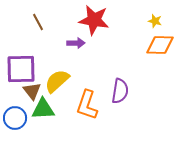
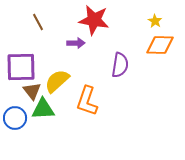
yellow star: rotated 16 degrees clockwise
purple square: moved 2 px up
purple semicircle: moved 26 px up
orange L-shape: moved 4 px up
